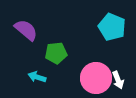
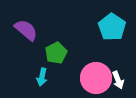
cyan pentagon: rotated 12 degrees clockwise
green pentagon: rotated 20 degrees counterclockwise
cyan arrow: moved 5 px right; rotated 96 degrees counterclockwise
